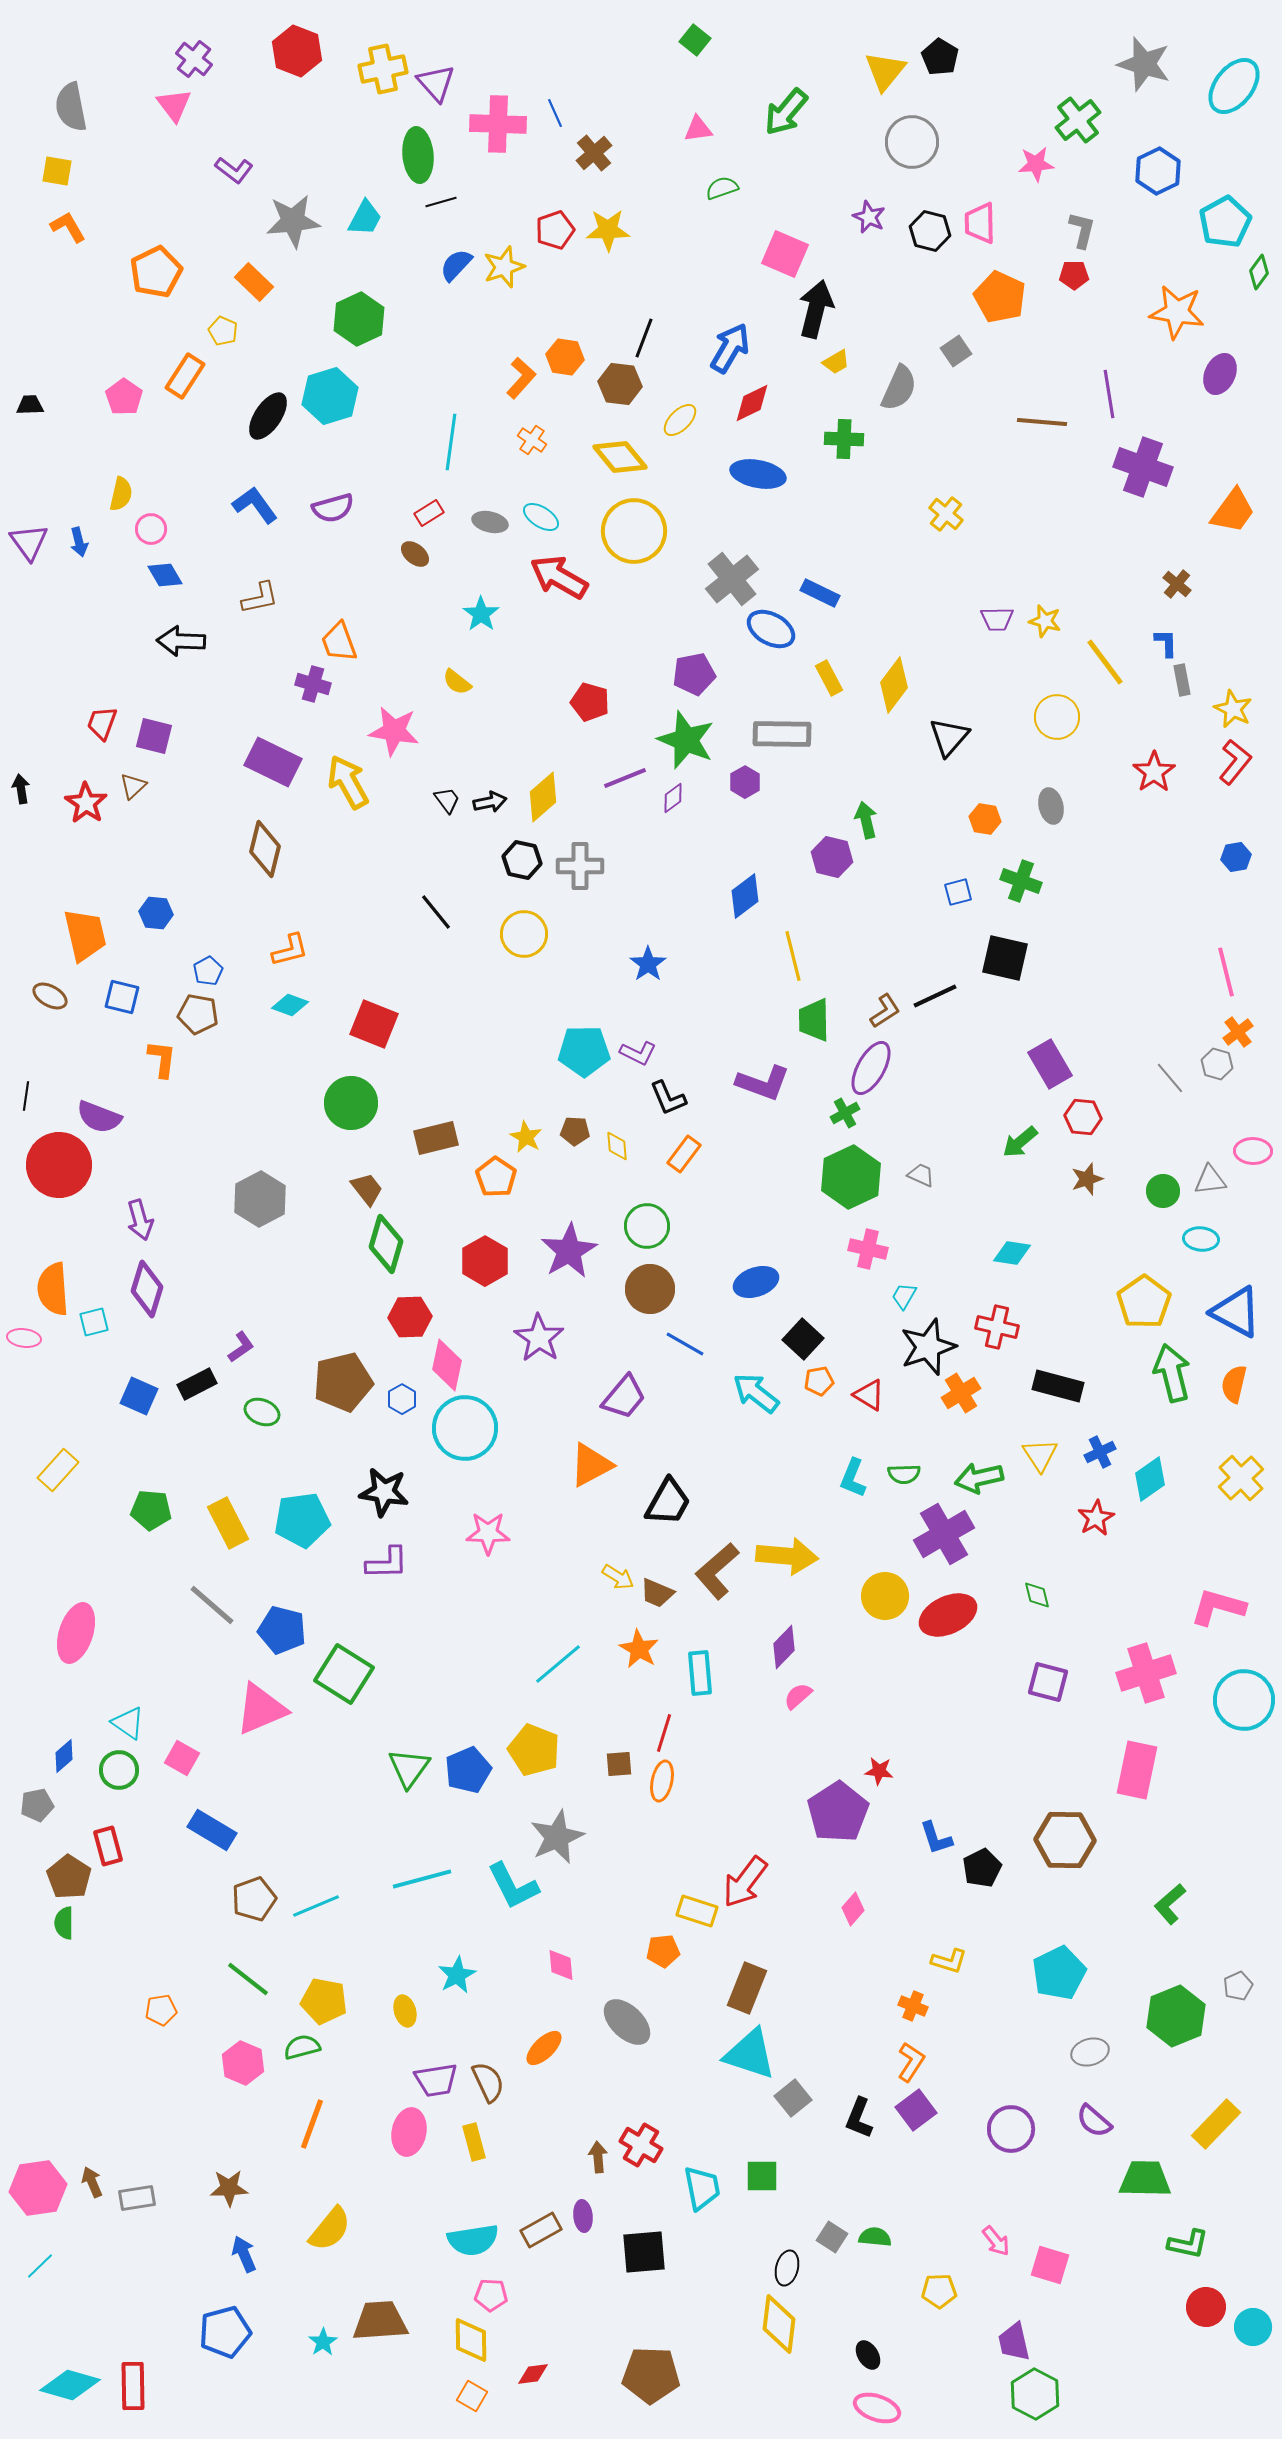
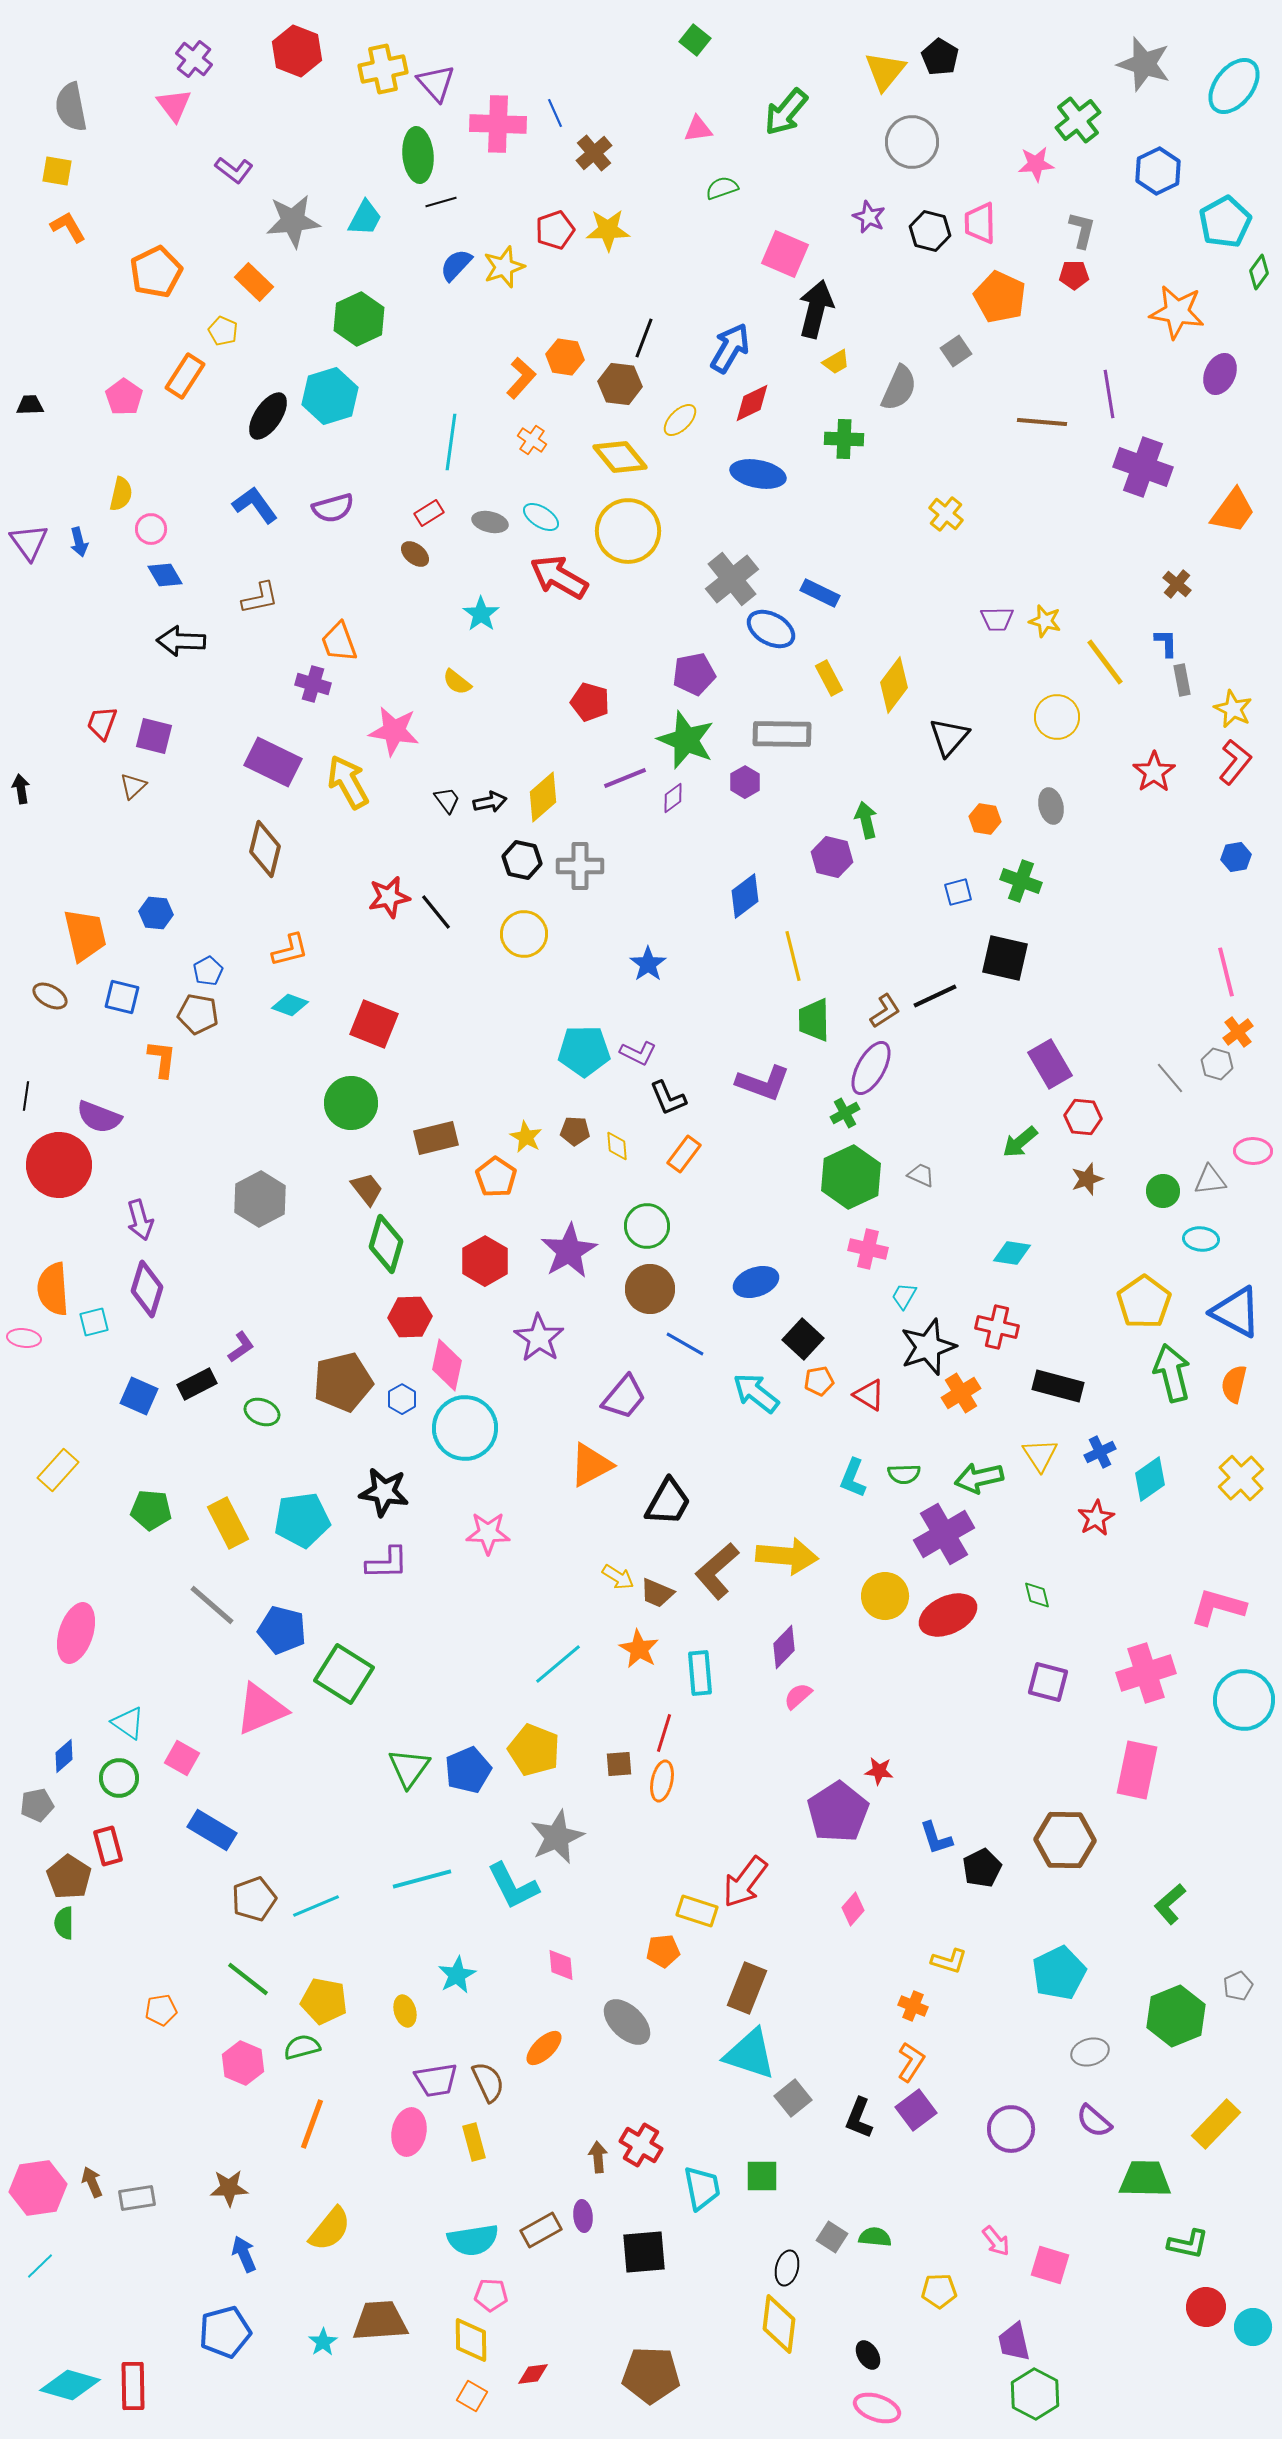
yellow circle at (634, 531): moved 6 px left
red star at (86, 803): moved 303 px right, 94 px down; rotated 27 degrees clockwise
green circle at (119, 1770): moved 8 px down
